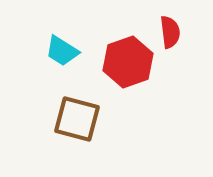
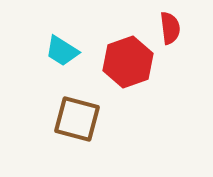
red semicircle: moved 4 px up
